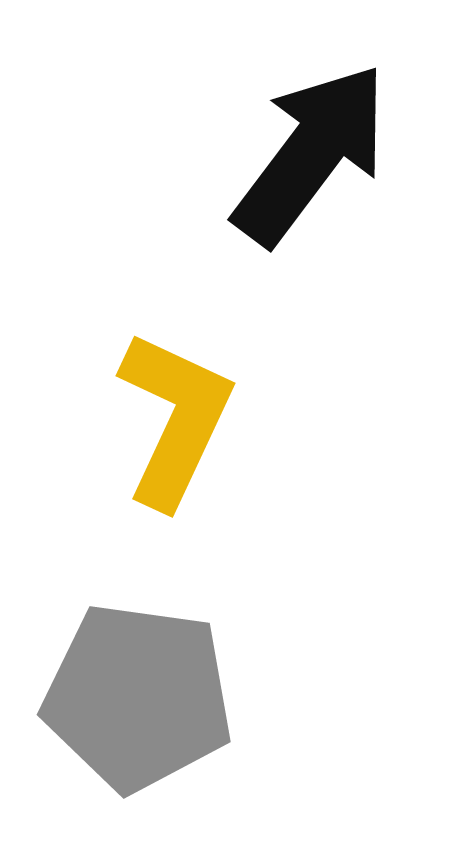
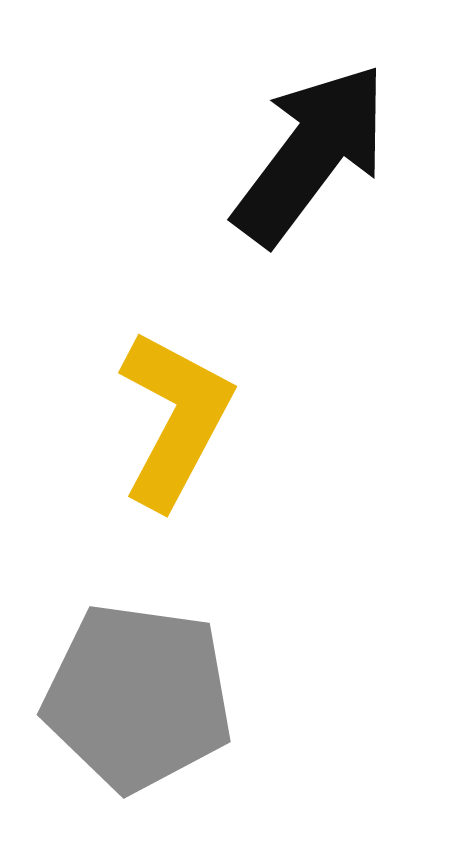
yellow L-shape: rotated 3 degrees clockwise
